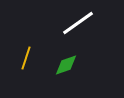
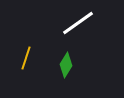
green diamond: rotated 40 degrees counterclockwise
